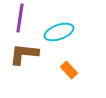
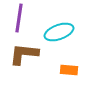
purple line: moved 1 px left
orange rectangle: rotated 42 degrees counterclockwise
